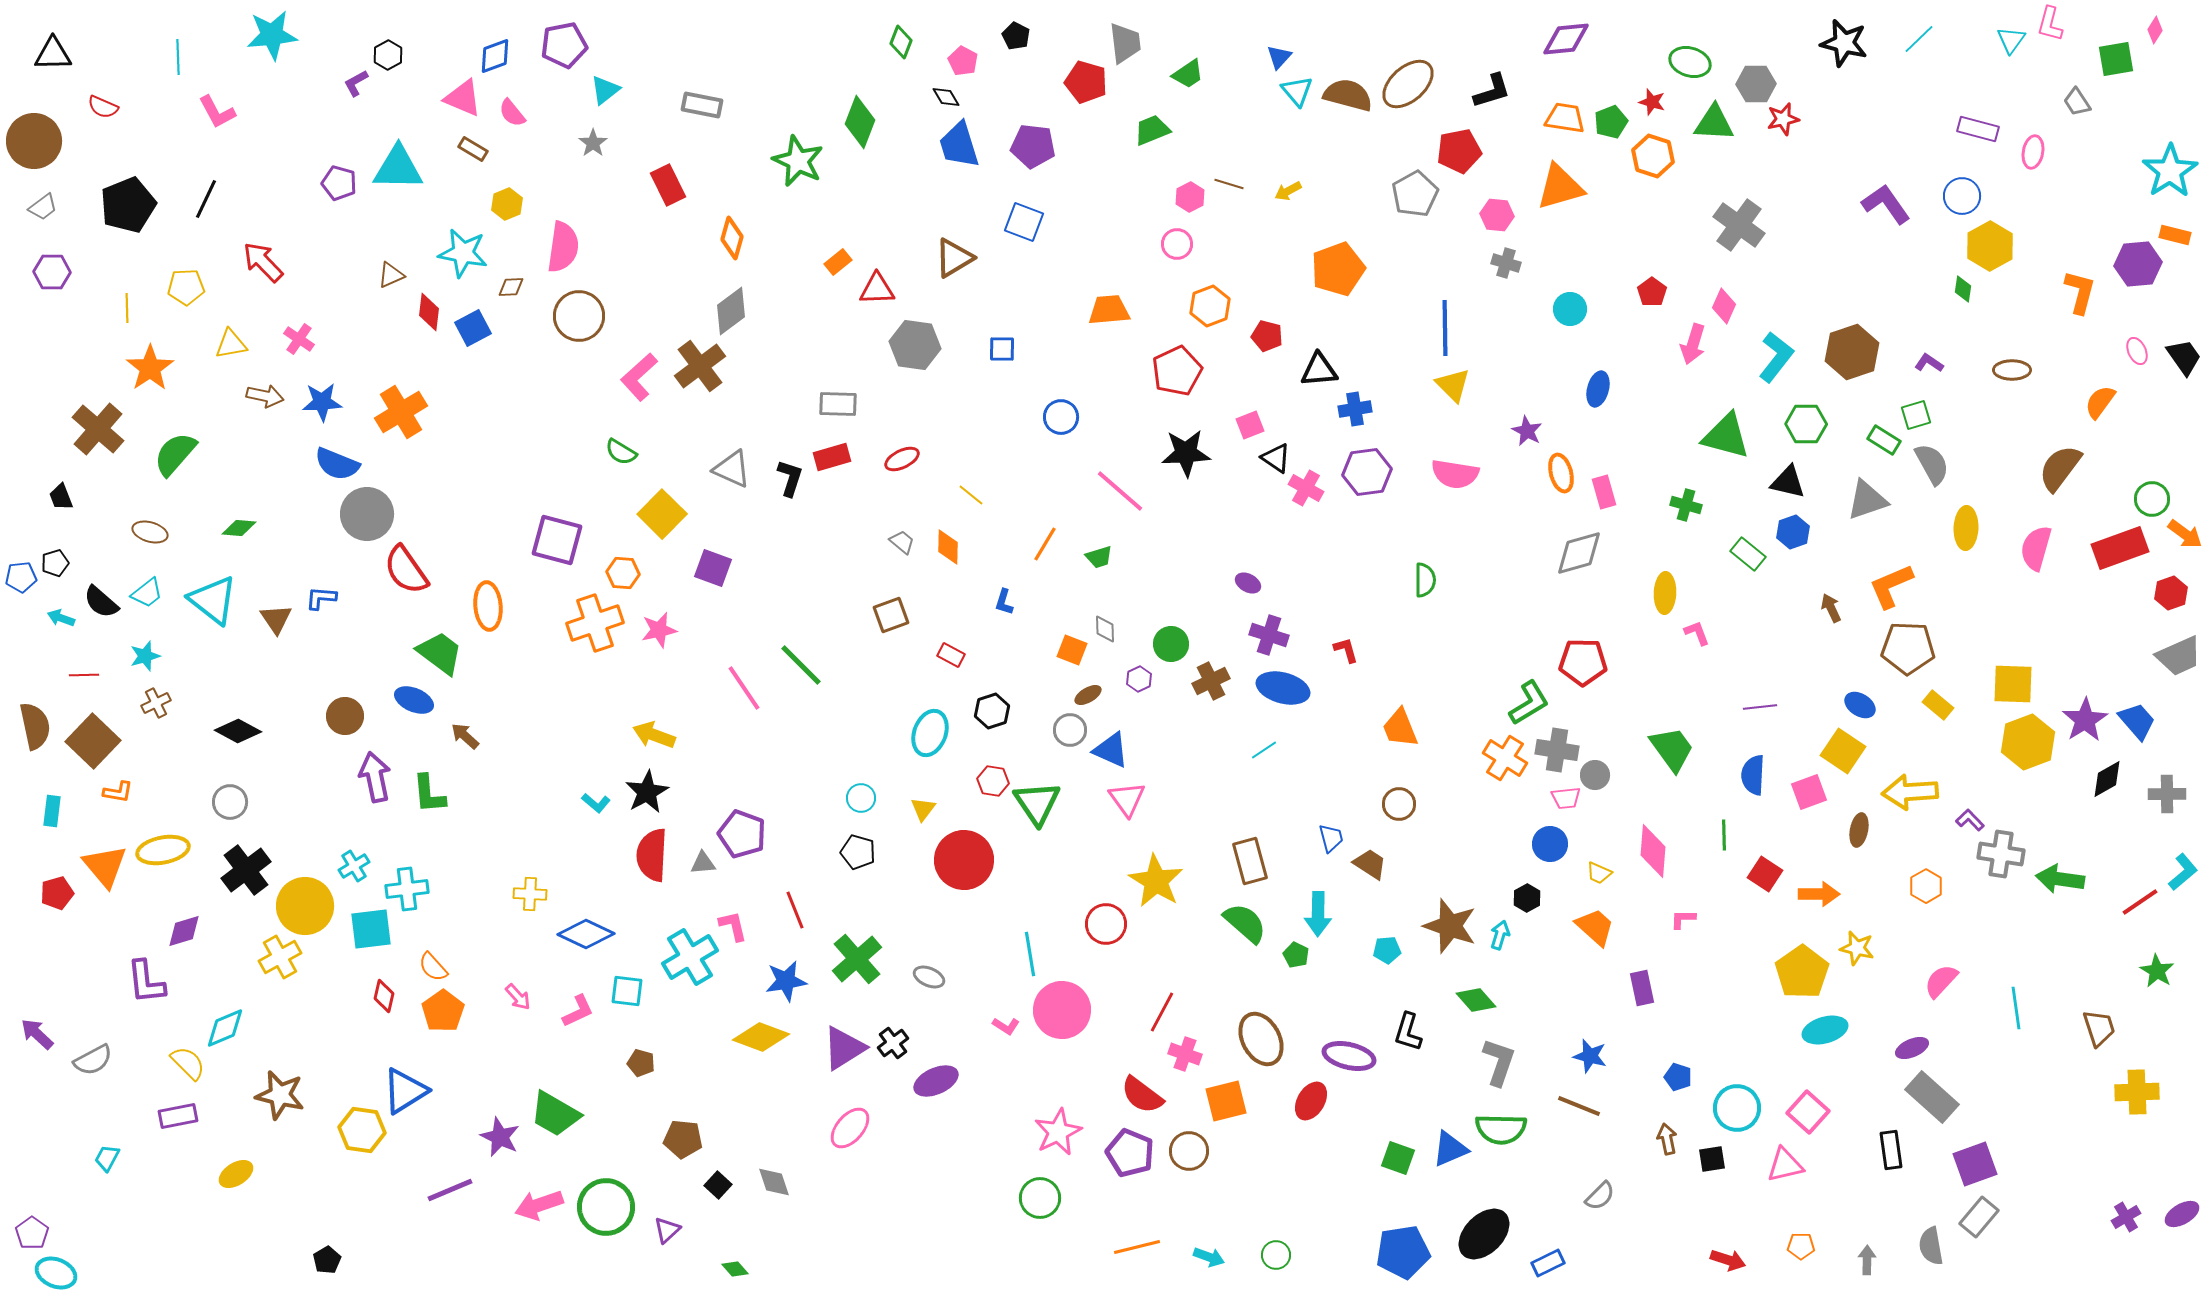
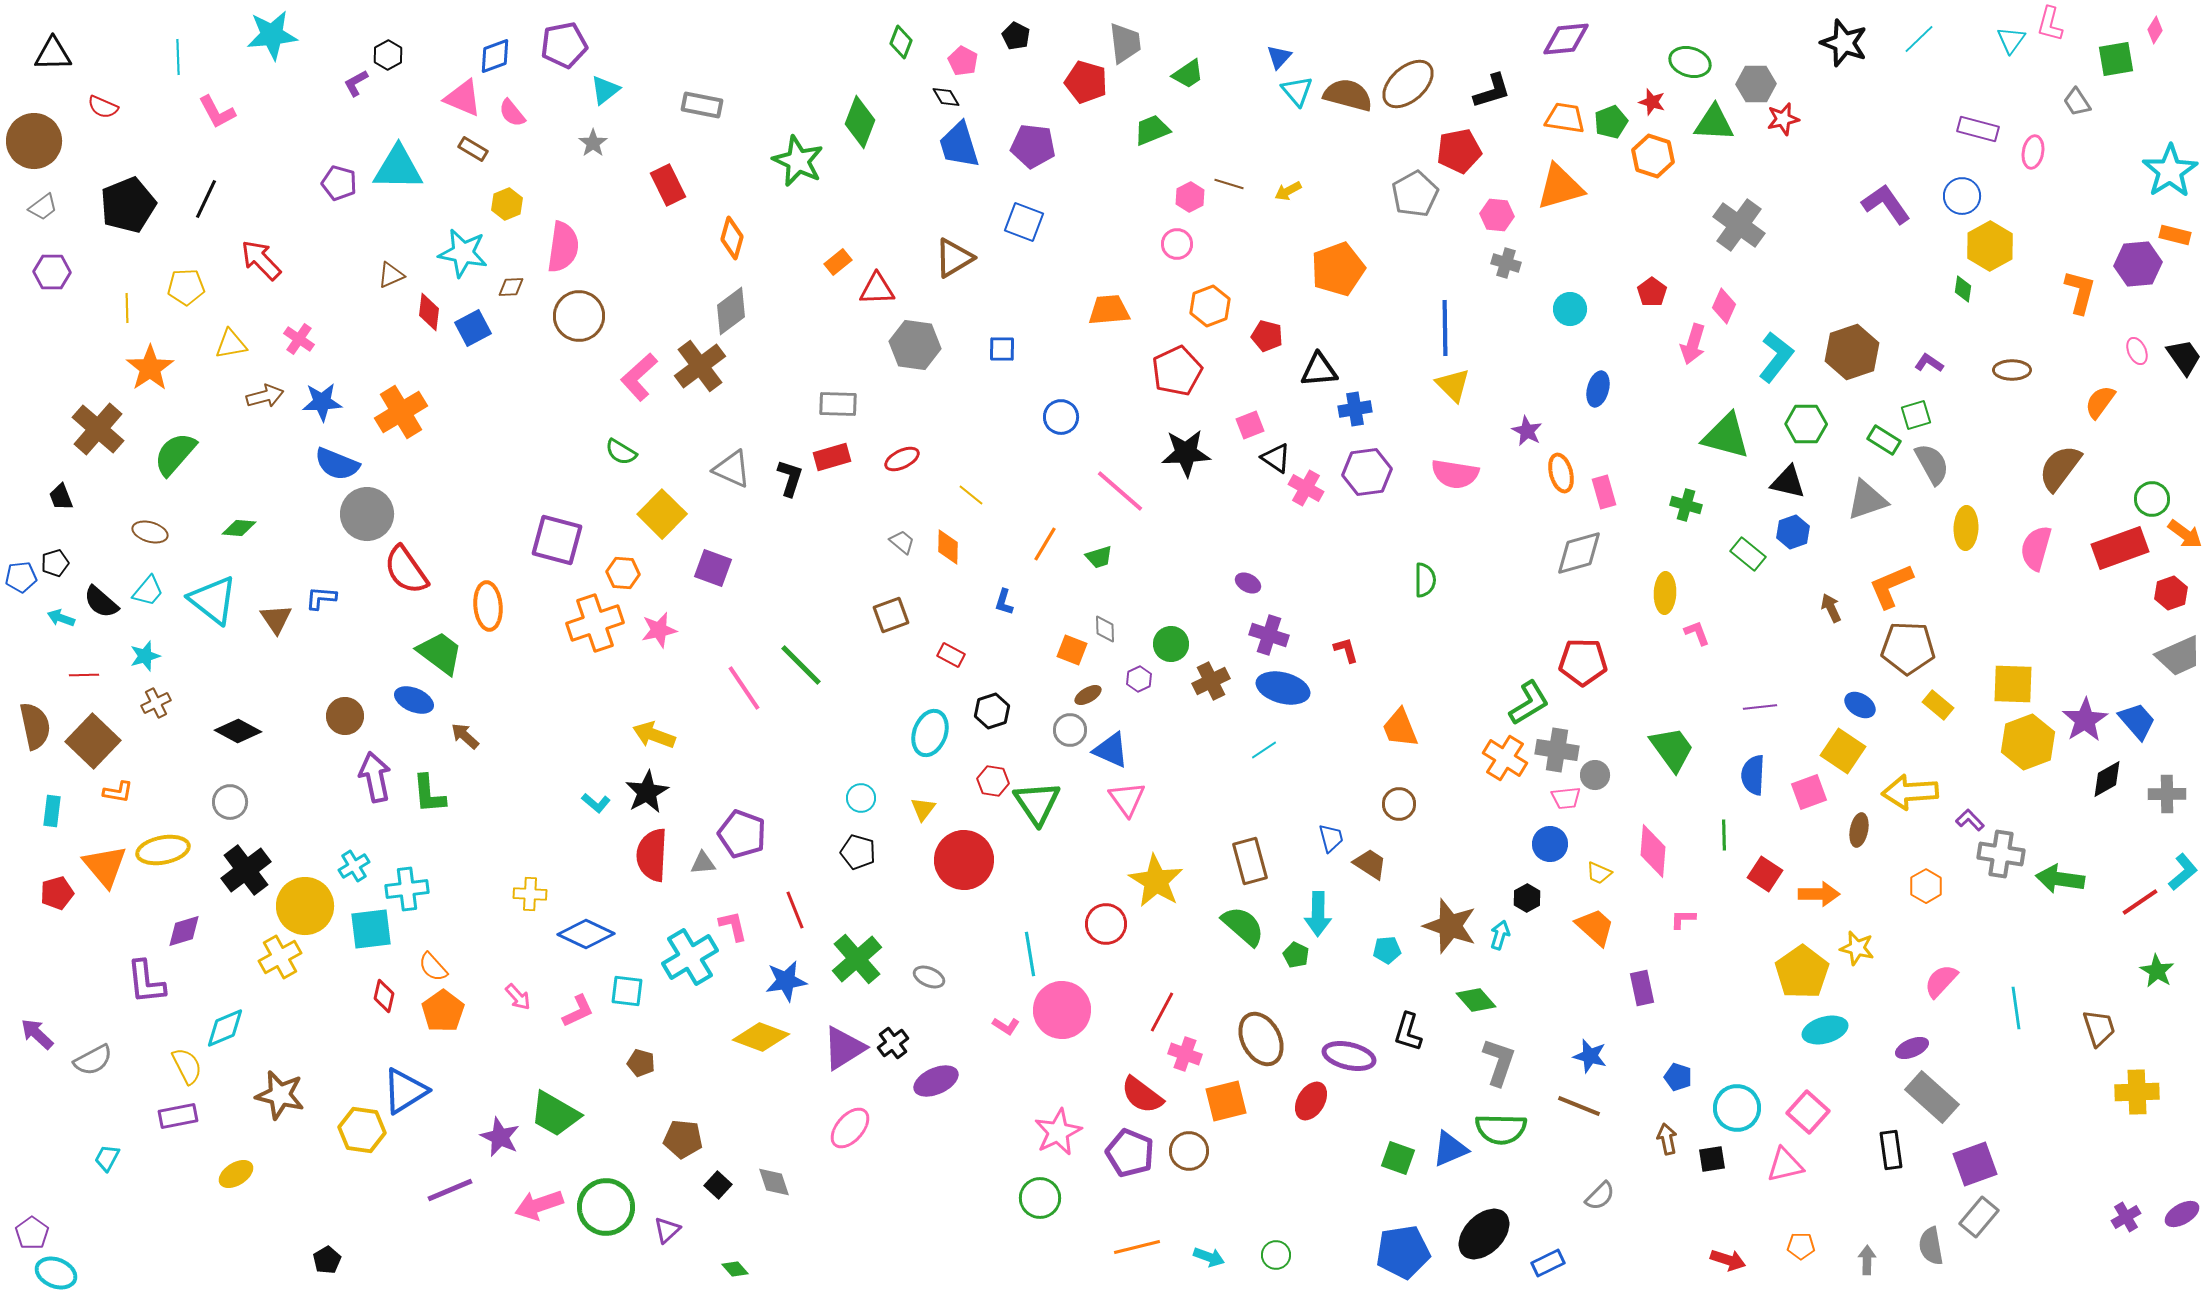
black star at (1844, 43): rotated 6 degrees clockwise
red arrow at (263, 262): moved 2 px left, 2 px up
brown arrow at (265, 396): rotated 27 degrees counterclockwise
cyan trapezoid at (147, 593): moved 1 px right, 2 px up; rotated 12 degrees counterclockwise
green semicircle at (1245, 923): moved 2 px left, 3 px down
yellow semicircle at (188, 1063): moved 1 px left, 3 px down; rotated 18 degrees clockwise
